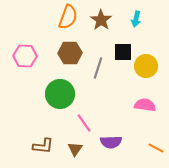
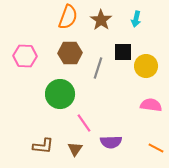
pink semicircle: moved 6 px right
